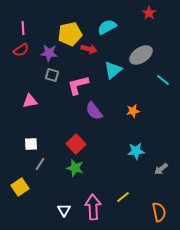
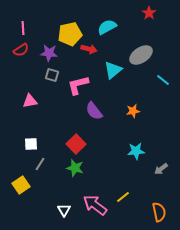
yellow square: moved 1 px right, 2 px up
pink arrow: moved 2 px right, 2 px up; rotated 50 degrees counterclockwise
